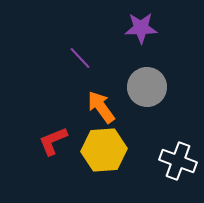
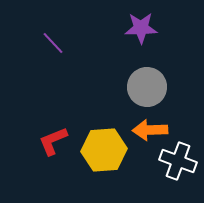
purple line: moved 27 px left, 15 px up
orange arrow: moved 49 px right, 23 px down; rotated 56 degrees counterclockwise
